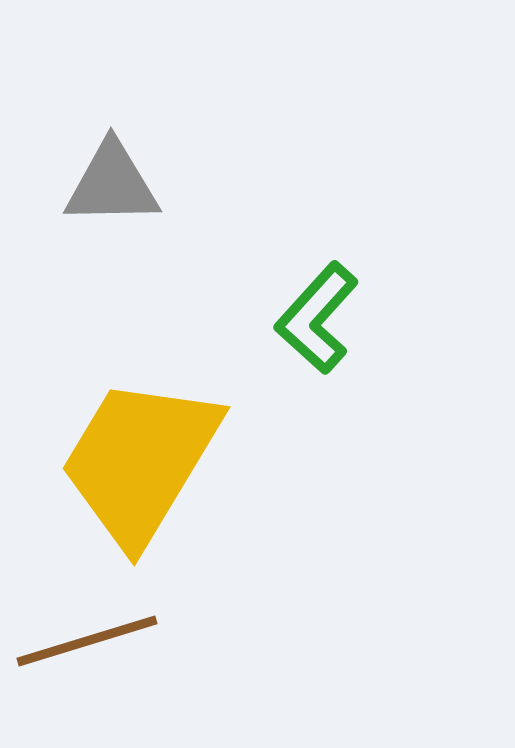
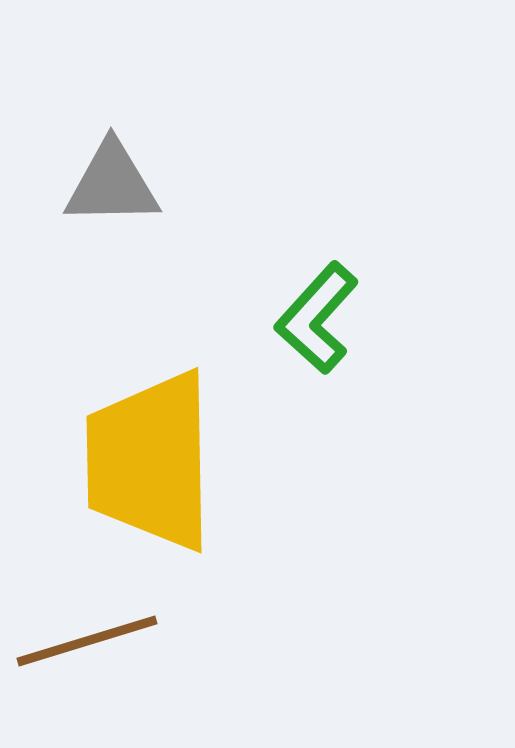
yellow trapezoid: moved 10 px right; rotated 32 degrees counterclockwise
